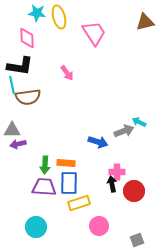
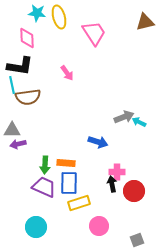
gray arrow: moved 14 px up
purple trapezoid: rotated 20 degrees clockwise
